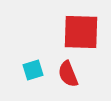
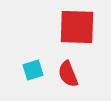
red square: moved 4 px left, 5 px up
